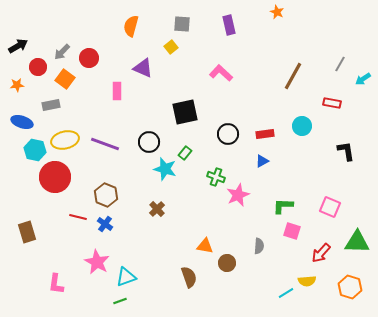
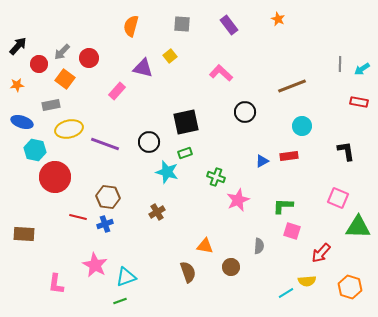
orange star at (277, 12): moved 1 px right, 7 px down
purple rectangle at (229, 25): rotated 24 degrees counterclockwise
black arrow at (18, 46): rotated 18 degrees counterclockwise
yellow square at (171, 47): moved 1 px left, 9 px down
gray line at (340, 64): rotated 28 degrees counterclockwise
red circle at (38, 67): moved 1 px right, 3 px up
purple triangle at (143, 68): rotated 10 degrees counterclockwise
brown line at (293, 76): moved 1 px left, 10 px down; rotated 40 degrees clockwise
cyan arrow at (363, 79): moved 1 px left, 10 px up
pink rectangle at (117, 91): rotated 42 degrees clockwise
red rectangle at (332, 103): moved 27 px right, 1 px up
black square at (185, 112): moved 1 px right, 10 px down
black circle at (228, 134): moved 17 px right, 22 px up
red rectangle at (265, 134): moved 24 px right, 22 px down
yellow ellipse at (65, 140): moved 4 px right, 11 px up
green rectangle at (185, 153): rotated 32 degrees clockwise
cyan star at (165, 169): moved 2 px right, 3 px down
brown hexagon at (106, 195): moved 2 px right, 2 px down; rotated 15 degrees counterclockwise
pink star at (238, 195): moved 5 px down
pink square at (330, 207): moved 8 px right, 9 px up
brown cross at (157, 209): moved 3 px down; rotated 14 degrees clockwise
blue cross at (105, 224): rotated 35 degrees clockwise
brown rectangle at (27, 232): moved 3 px left, 2 px down; rotated 70 degrees counterclockwise
green triangle at (357, 242): moved 1 px right, 15 px up
pink star at (97, 262): moved 2 px left, 3 px down
brown circle at (227, 263): moved 4 px right, 4 px down
brown semicircle at (189, 277): moved 1 px left, 5 px up
